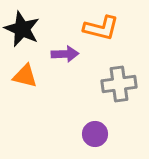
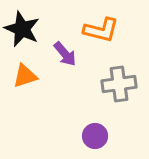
orange L-shape: moved 2 px down
purple arrow: rotated 52 degrees clockwise
orange triangle: rotated 32 degrees counterclockwise
purple circle: moved 2 px down
